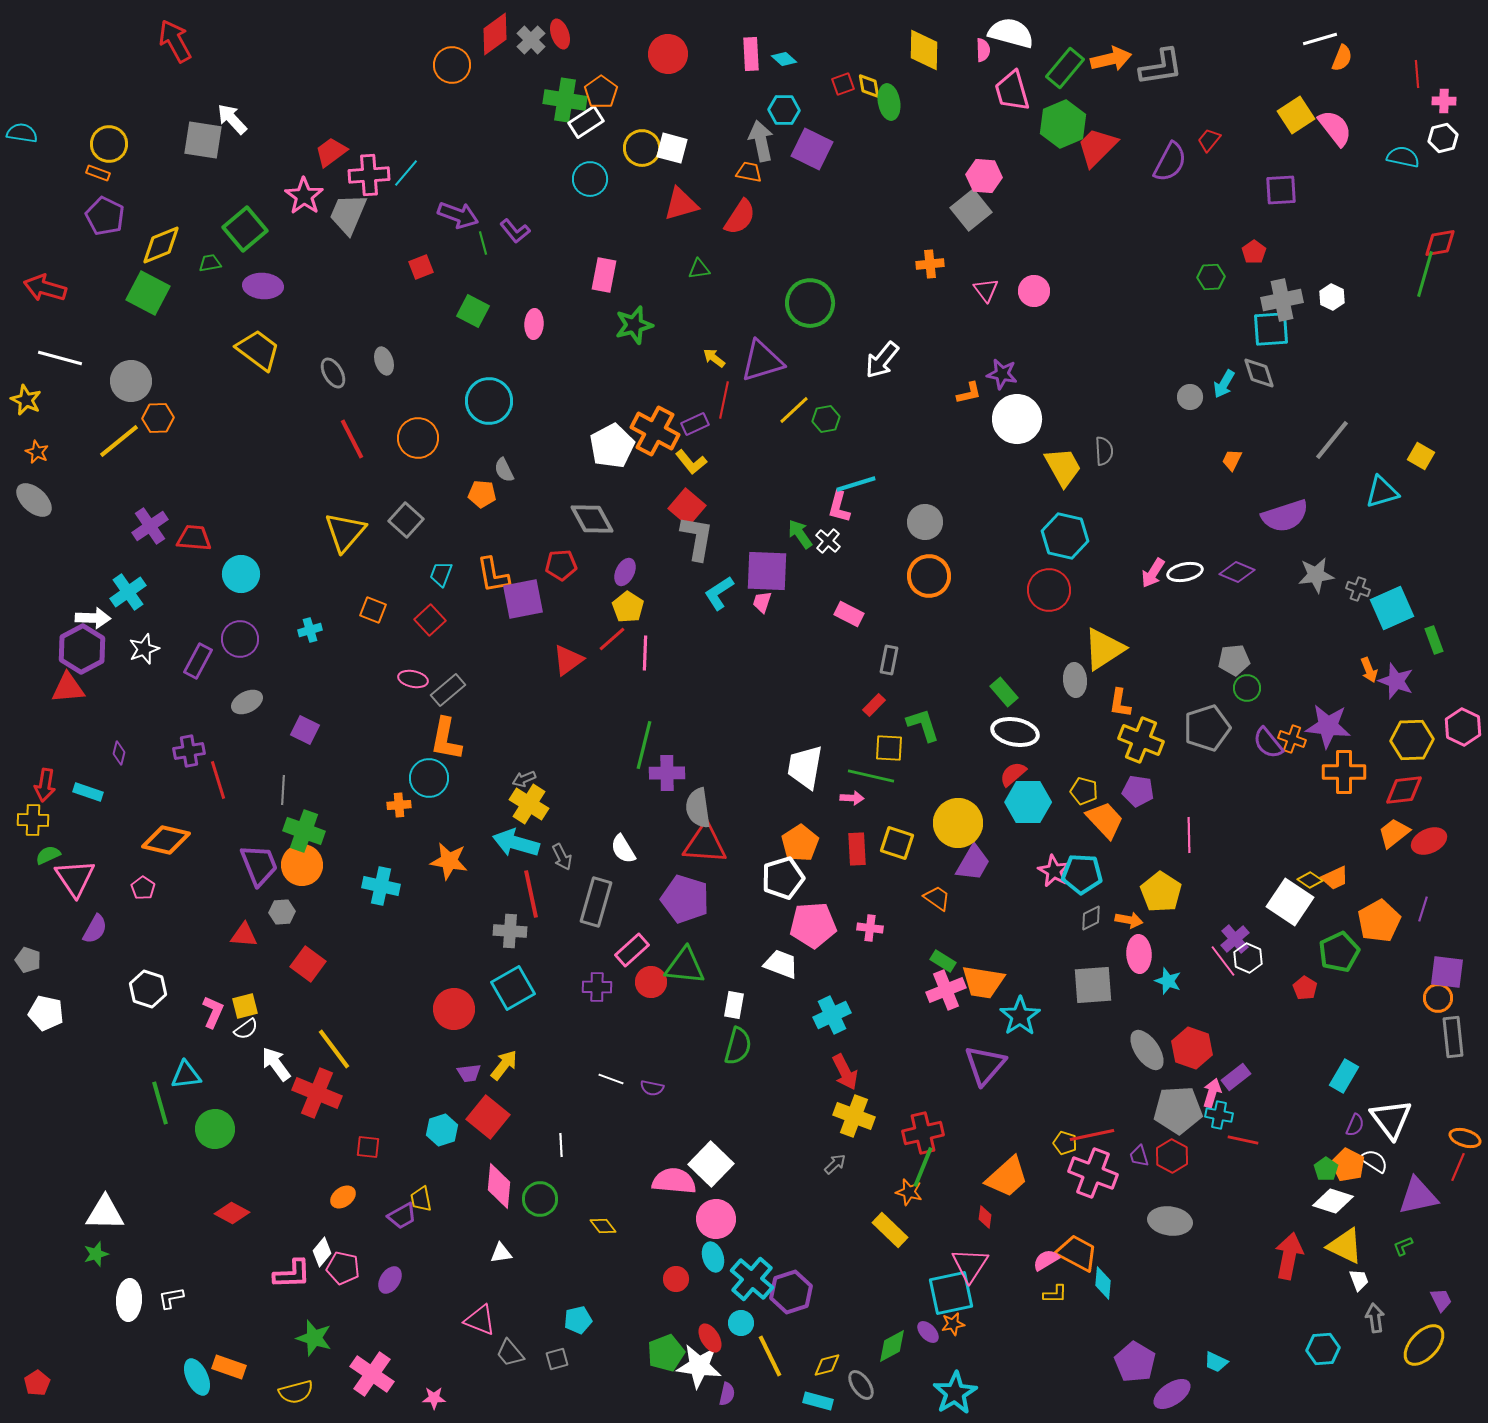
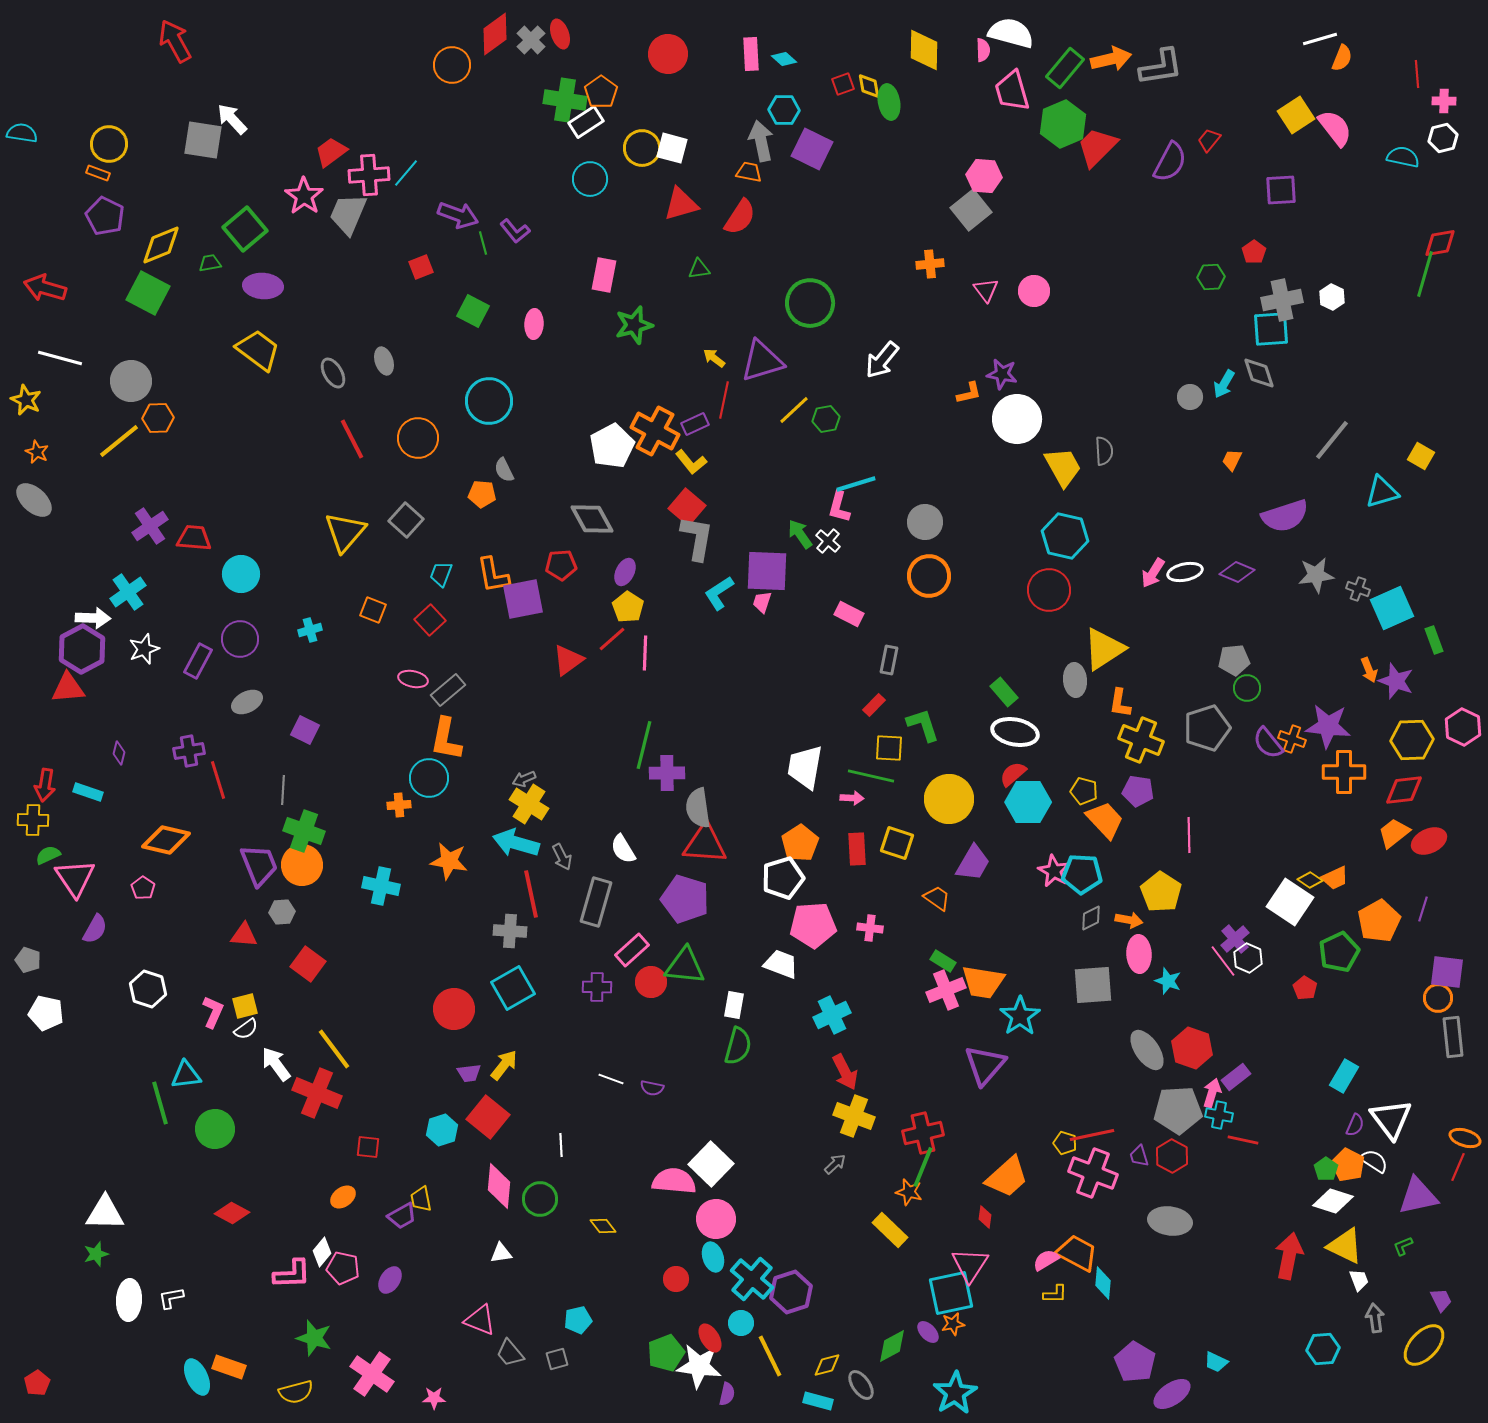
yellow circle at (958, 823): moved 9 px left, 24 px up
